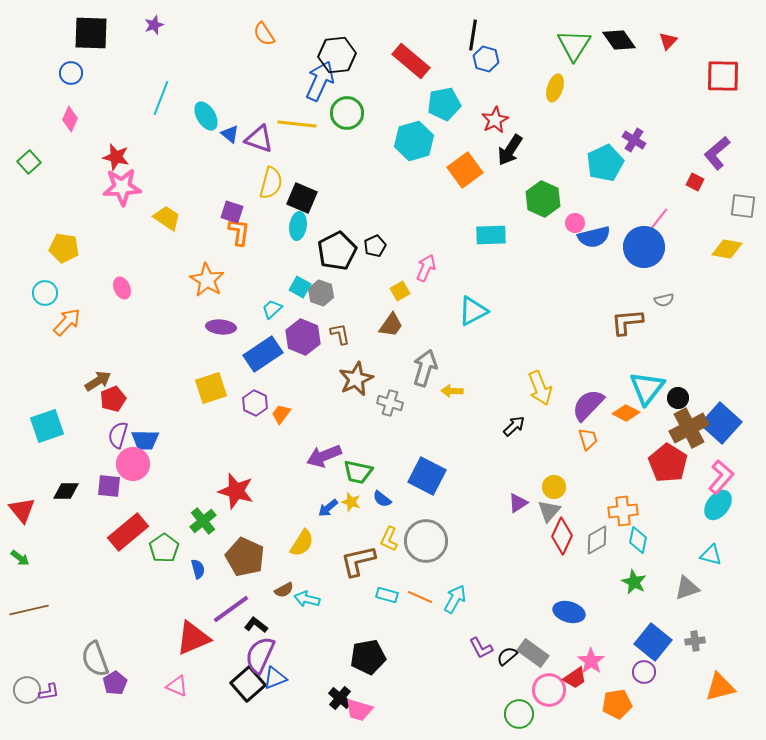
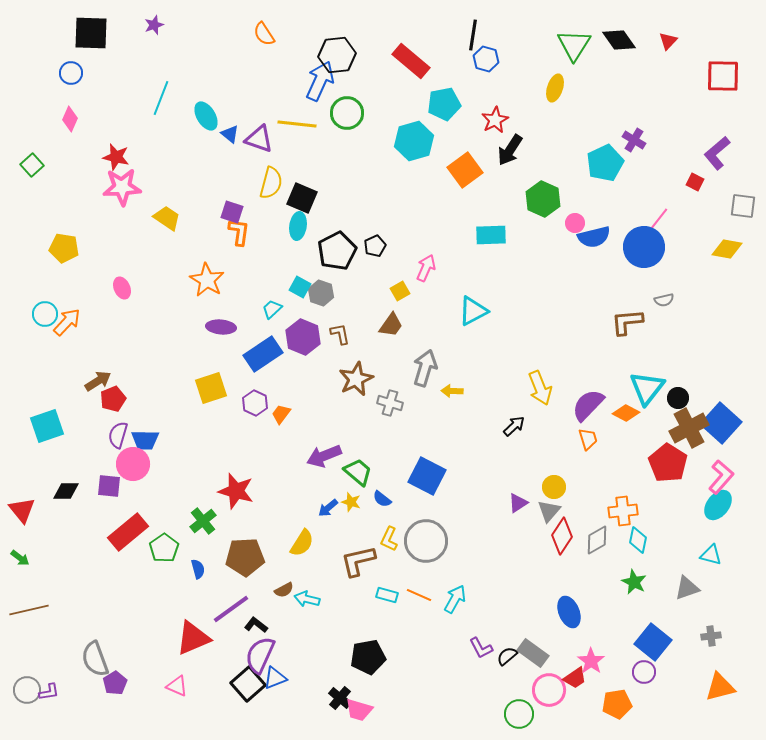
green square at (29, 162): moved 3 px right, 3 px down
cyan circle at (45, 293): moved 21 px down
green trapezoid at (358, 472): rotated 152 degrees counterclockwise
red diamond at (562, 536): rotated 9 degrees clockwise
brown pentagon at (245, 557): rotated 27 degrees counterclockwise
orange line at (420, 597): moved 1 px left, 2 px up
blue ellipse at (569, 612): rotated 52 degrees clockwise
gray cross at (695, 641): moved 16 px right, 5 px up
